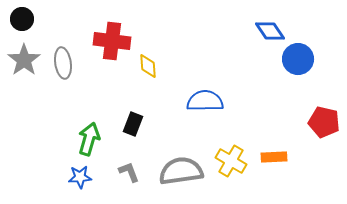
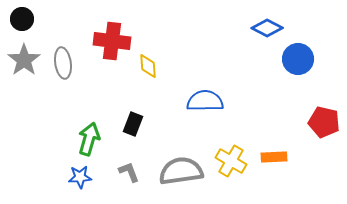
blue diamond: moved 3 px left, 3 px up; rotated 28 degrees counterclockwise
